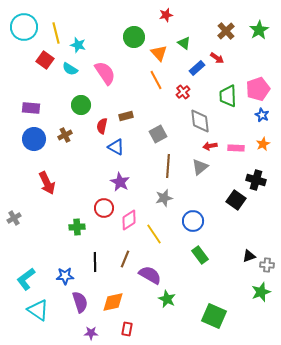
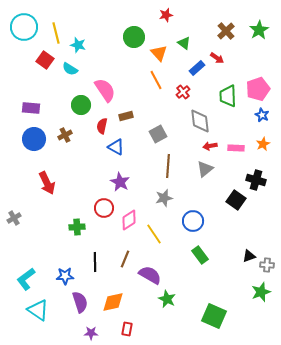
pink semicircle at (105, 73): moved 17 px down
gray triangle at (200, 167): moved 5 px right, 2 px down
